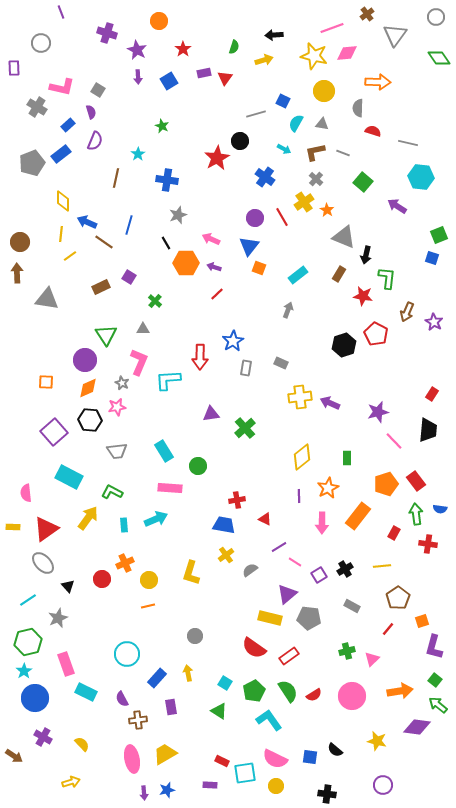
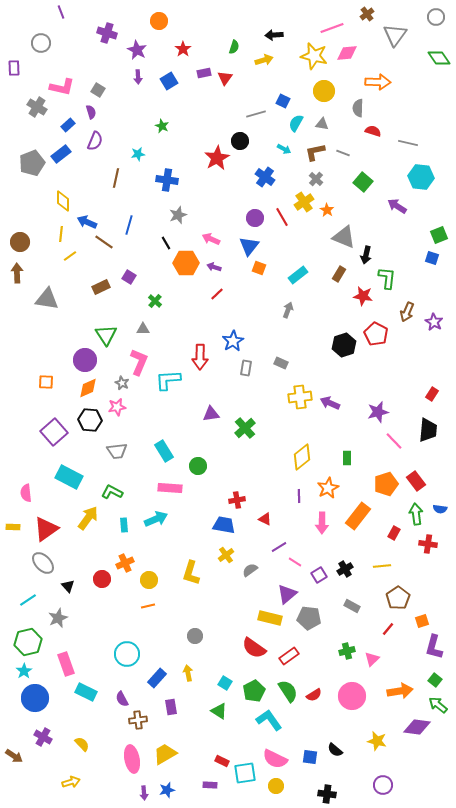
cyan star at (138, 154): rotated 24 degrees clockwise
